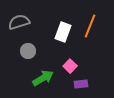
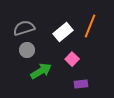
gray semicircle: moved 5 px right, 6 px down
white rectangle: rotated 30 degrees clockwise
gray circle: moved 1 px left, 1 px up
pink square: moved 2 px right, 7 px up
green arrow: moved 2 px left, 7 px up
